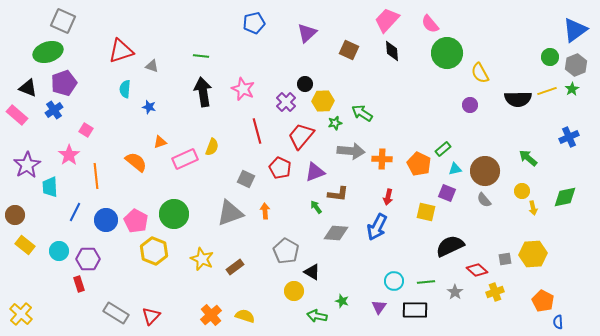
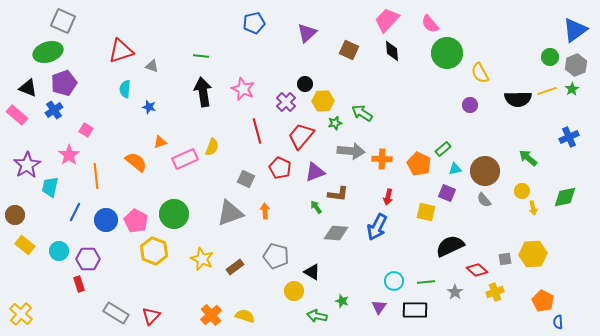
cyan trapezoid at (50, 187): rotated 15 degrees clockwise
gray pentagon at (286, 251): moved 10 px left, 5 px down; rotated 15 degrees counterclockwise
